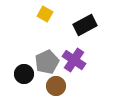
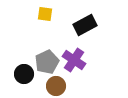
yellow square: rotated 21 degrees counterclockwise
